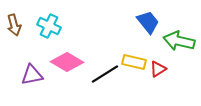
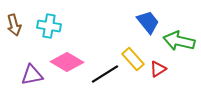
cyan cross: rotated 15 degrees counterclockwise
yellow rectangle: moved 1 px left, 3 px up; rotated 35 degrees clockwise
